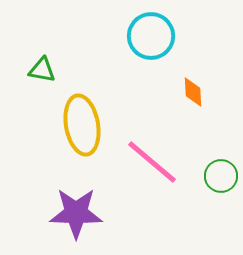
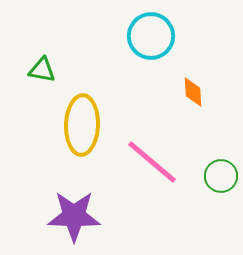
yellow ellipse: rotated 12 degrees clockwise
purple star: moved 2 px left, 3 px down
